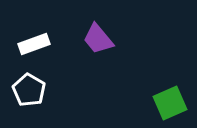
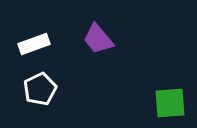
white pentagon: moved 11 px right, 1 px up; rotated 16 degrees clockwise
green square: rotated 20 degrees clockwise
